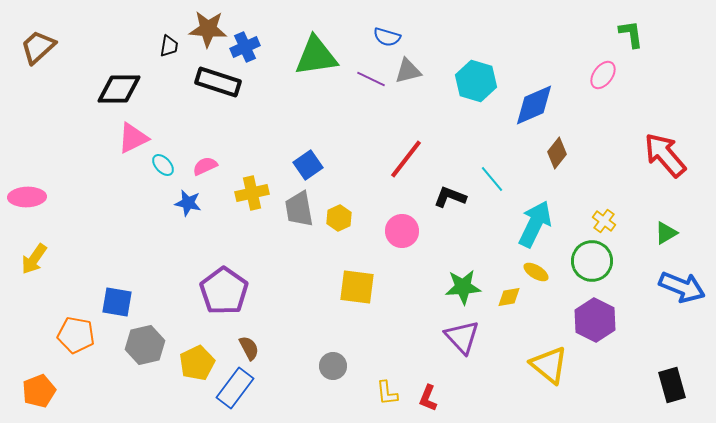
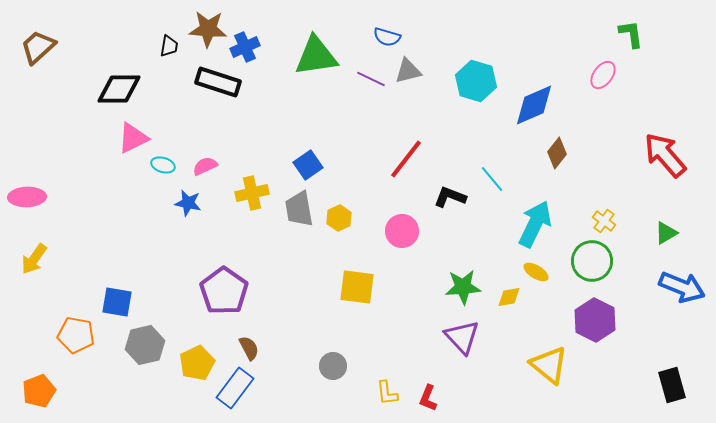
cyan ellipse at (163, 165): rotated 30 degrees counterclockwise
